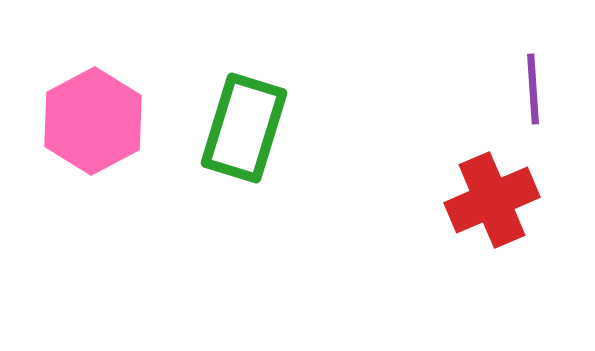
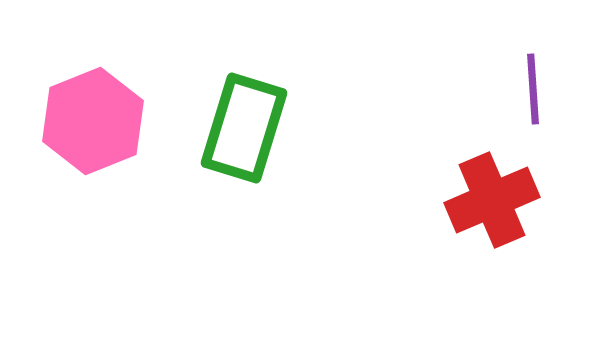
pink hexagon: rotated 6 degrees clockwise
